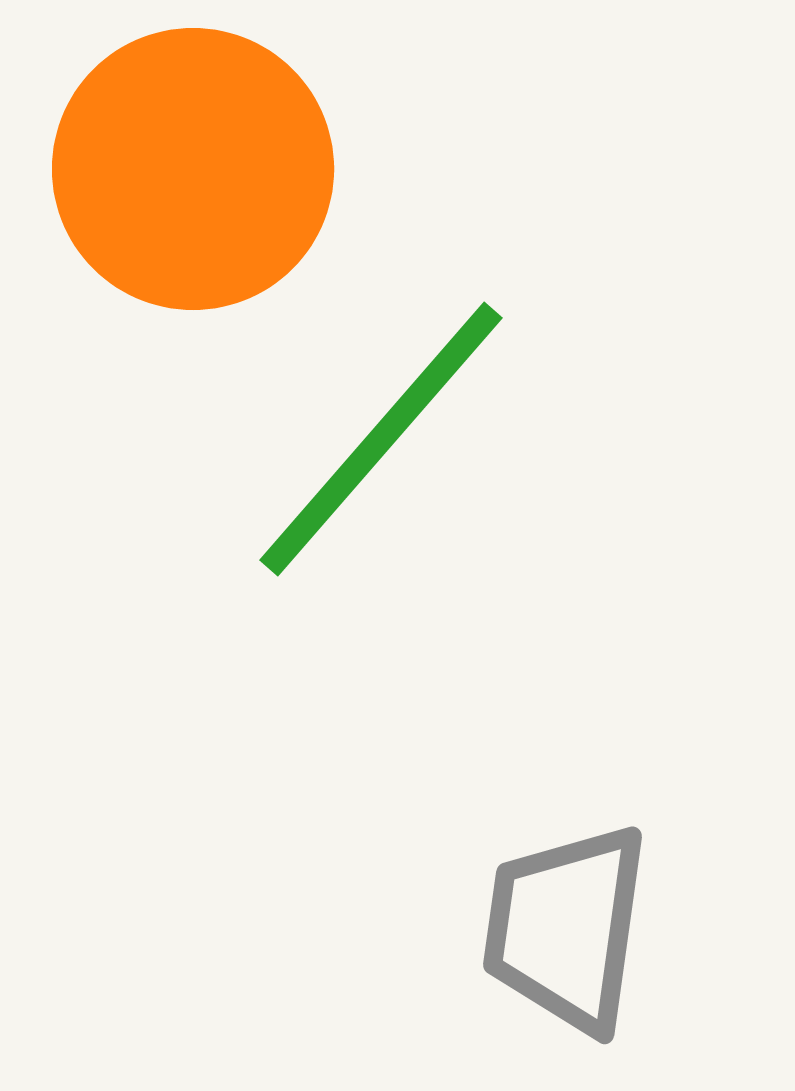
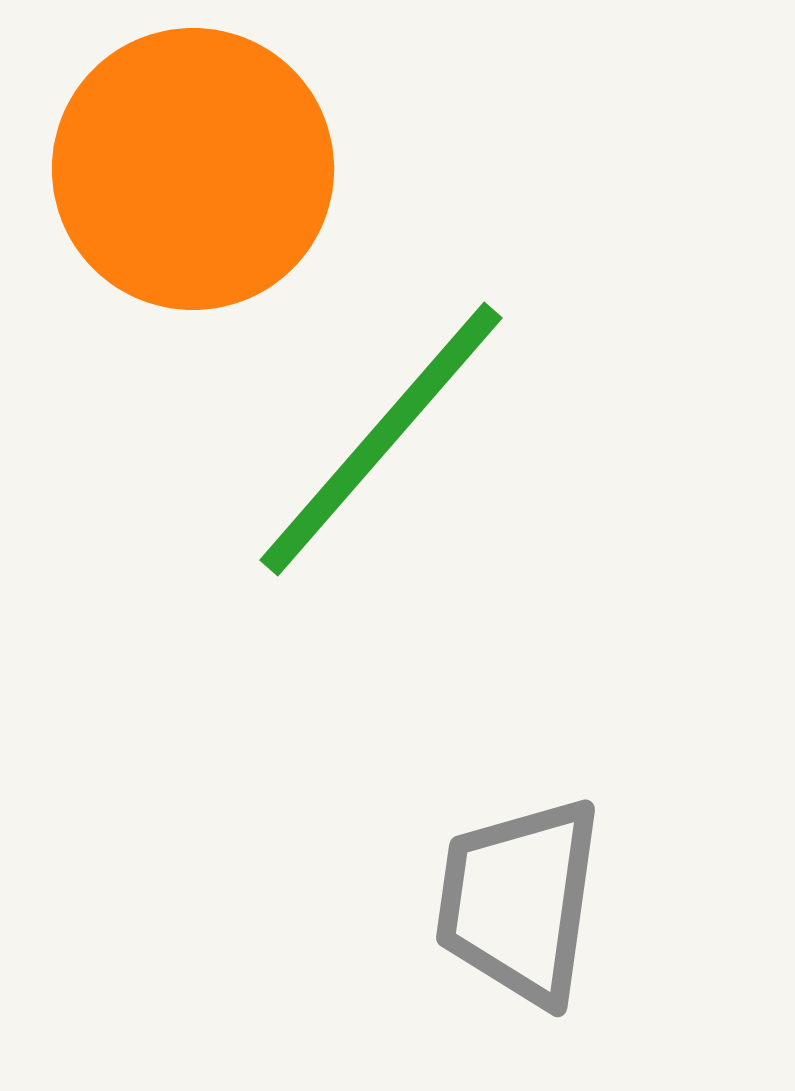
gray trapezoid: moved 47 px left, 27 px up
